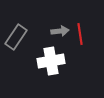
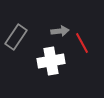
red line: moved 2 px right, 9 px down; rotated 20 degrees counterclockwise
